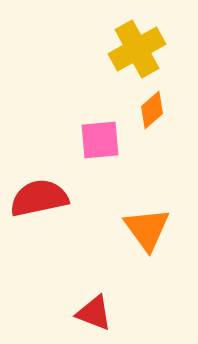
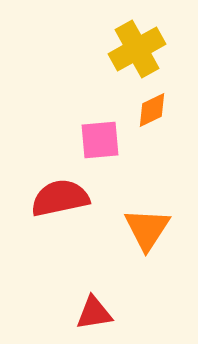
orange diamond: rotated 15 degrees clockwise
red semicircle: moved 21 px right
orange triangle: rotated 9 degrees clockwise
red triangle: rotated 30 degrees counterclockwise
